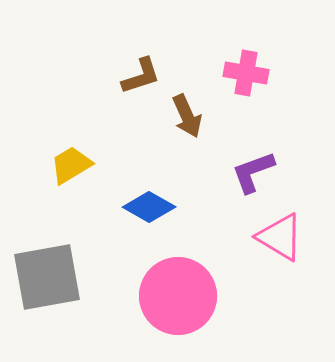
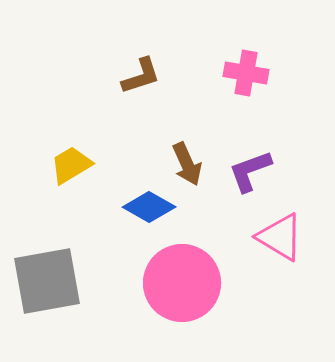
brown arrow: moved 48 px down
purple L-shape: moved 3 px left, 1 px up
gray square: moved 4 px down
pink circle: moved 4 px right, 13 px up
